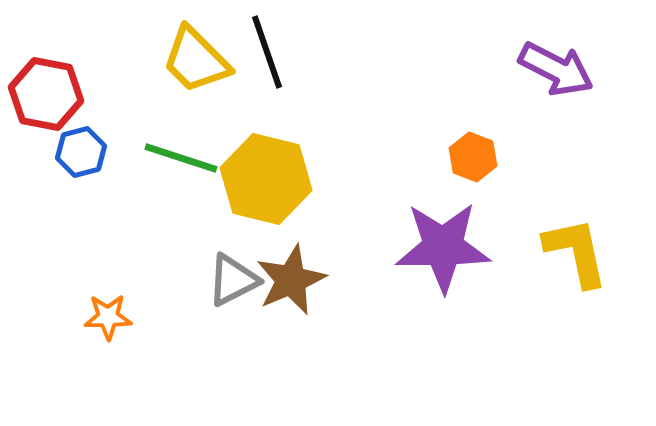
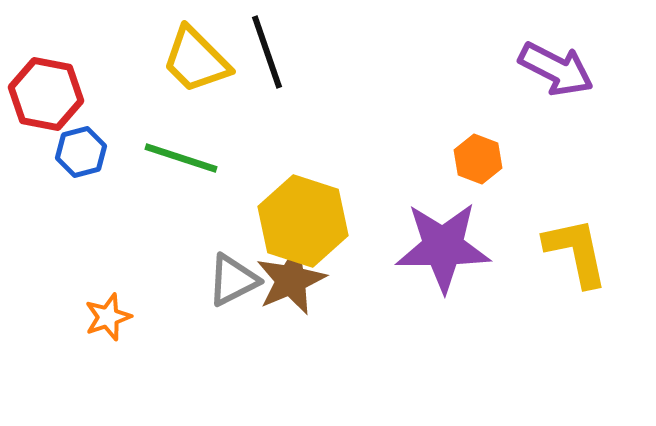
orange hexagon: moved 5 px right, 2 px down
yellow hexagon: moved 37 px right, 42 px down; rotated 4 degrees clockwise
orange star: rotated 18 degrees counterclockwise
